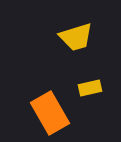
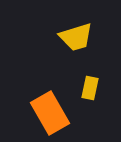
yellow rectangle: rotated 65 degrees counterclockwise
